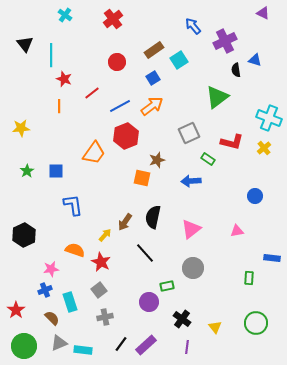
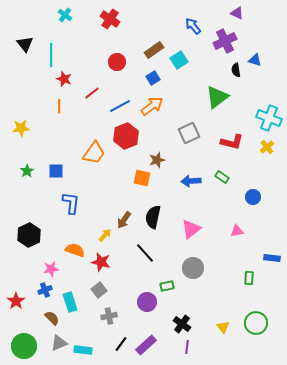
purple triangle at (263, 13): moved 26 px left
red cross at (113, 19): moved 3 px left; rotated 18 degrees counterclockwise
yellow cross at (264, 148): moved 3 px right, 1 px up
green rectangle at (208, 159): moved 14 px right, 18 px down
blue circle at (255, 196): moved 2 px left, 1 px down
blue L-shape at (73, 205): moved 2 px left, 2 px up; rotated 15 degrees clockwise
brown arrow at (125, 222): moved 1 px left, 2 px up
black hexagon at (24, 235): moved 5 px right
red star at (101, 262): rotated 12 degrees counterclockwise
purple circle at (149, 302): moved 2 px left
red star at (16, 310): moved 9 px up
gray cross at (105, 317): moved 4 px right, 1 px up
black cross at (182, 319): moved 5 px down
yellow triangle at (215, 327): moved 8 px right
